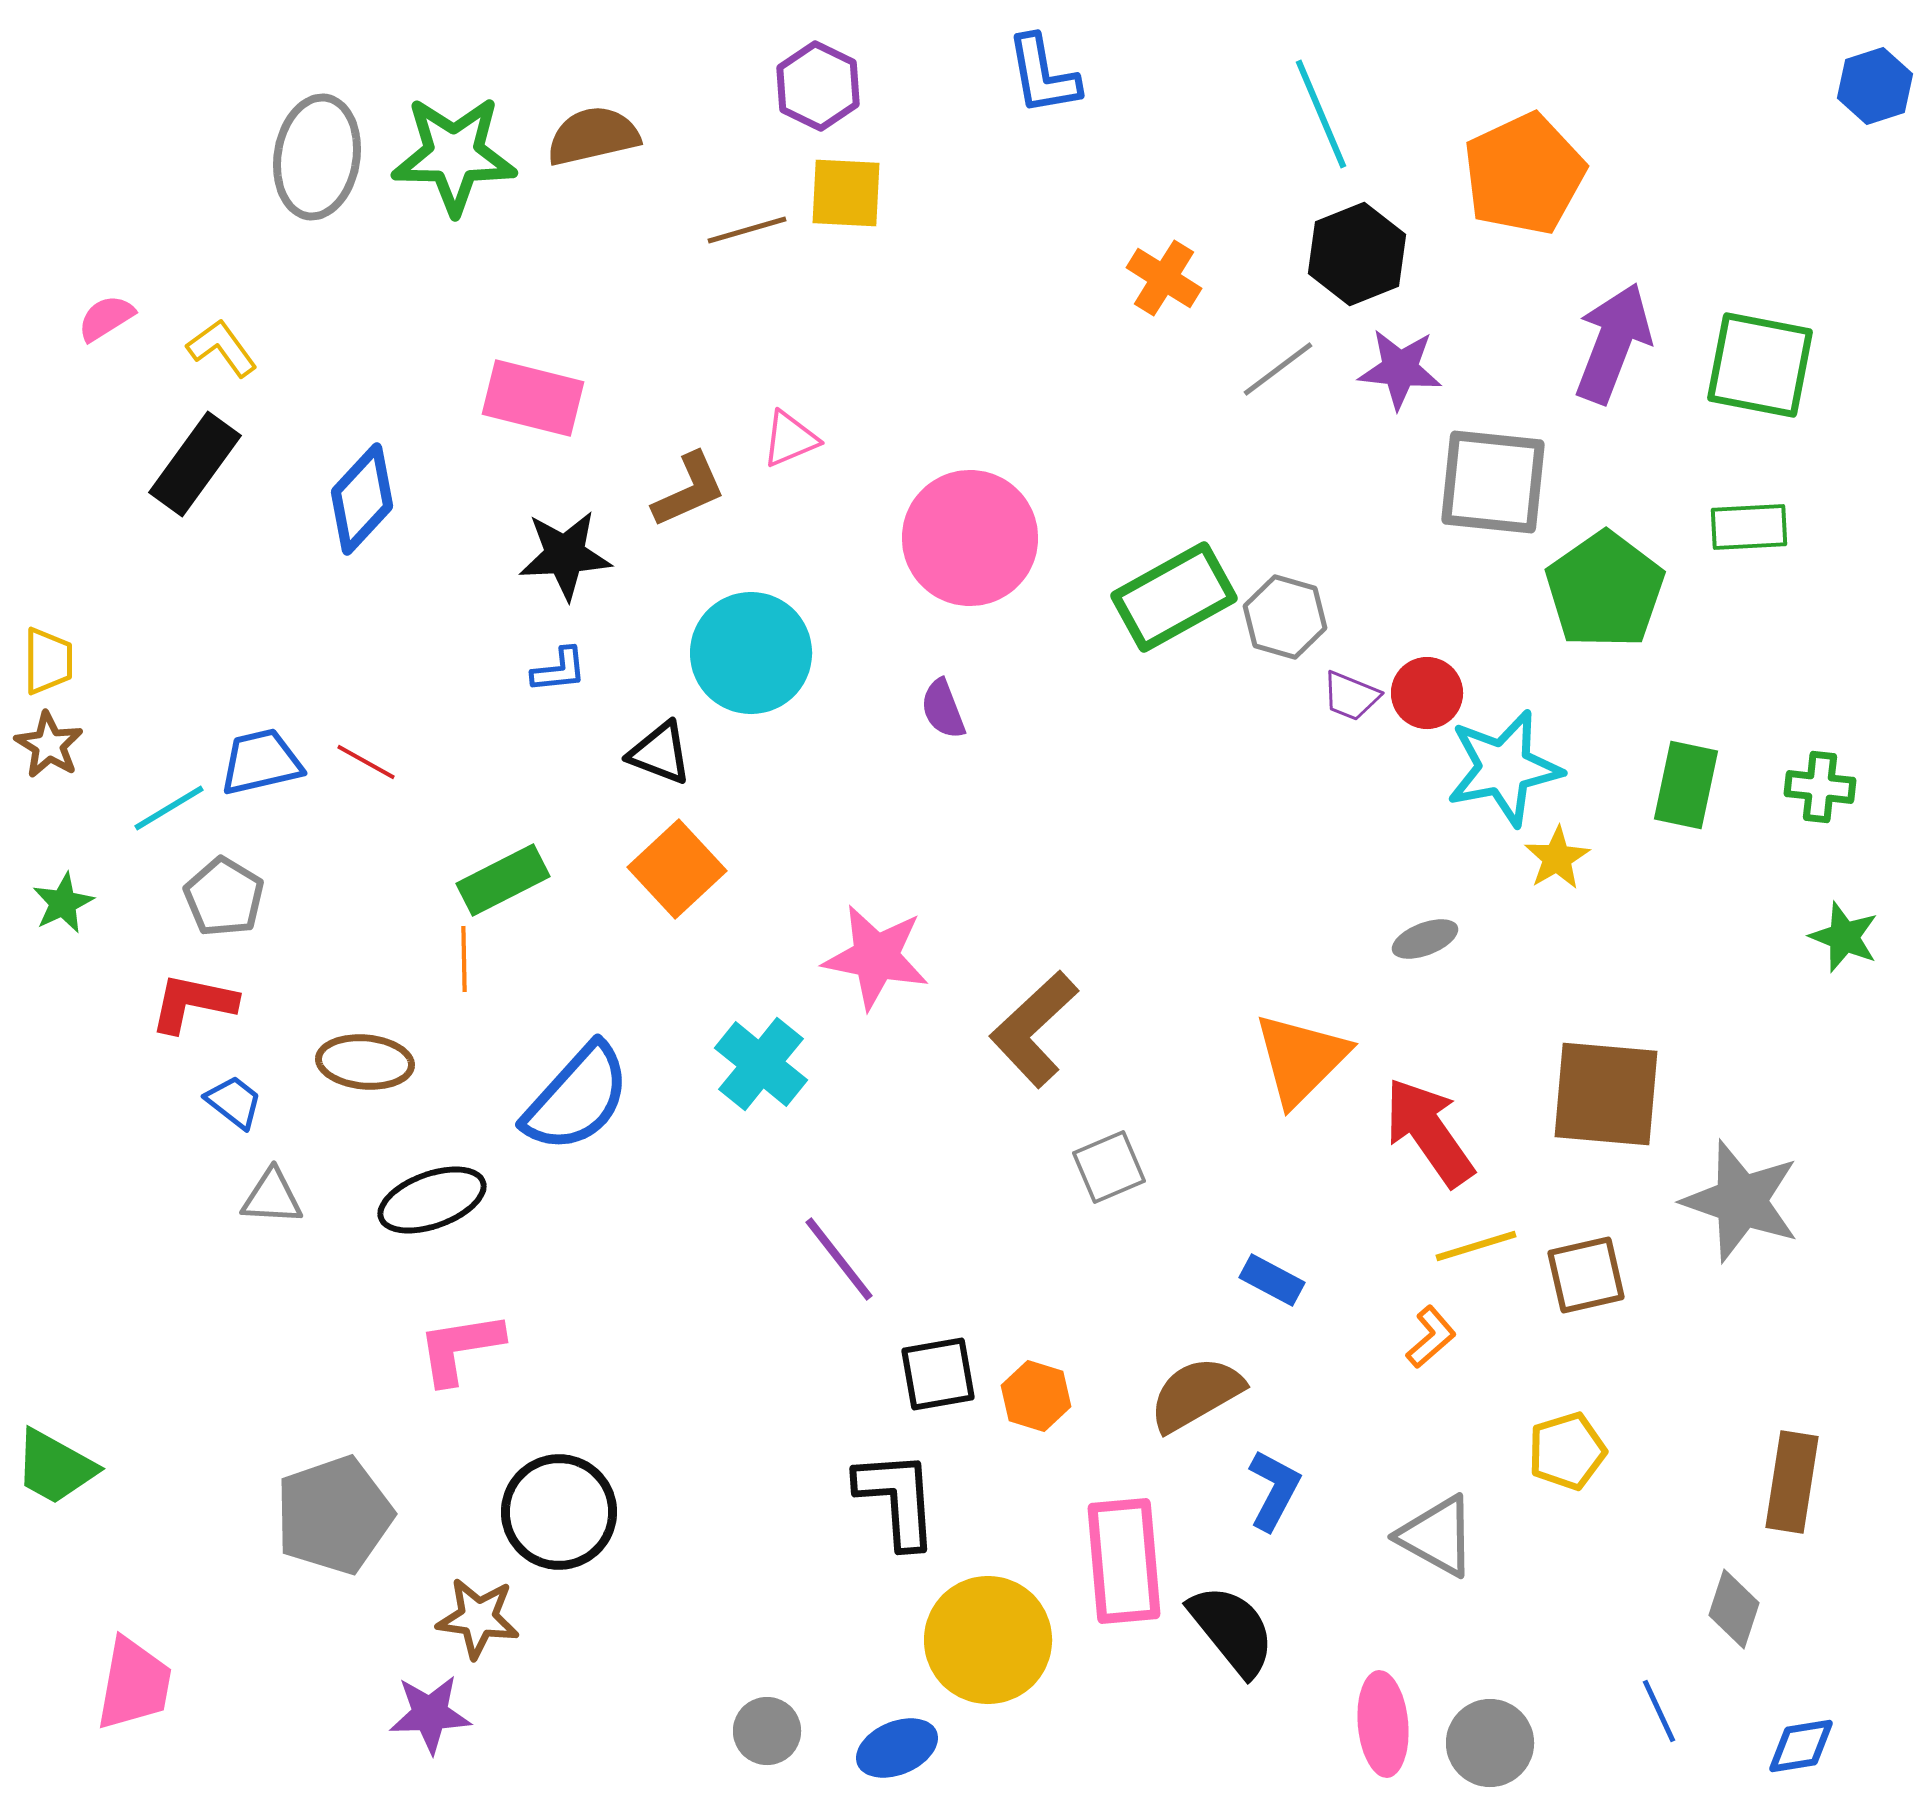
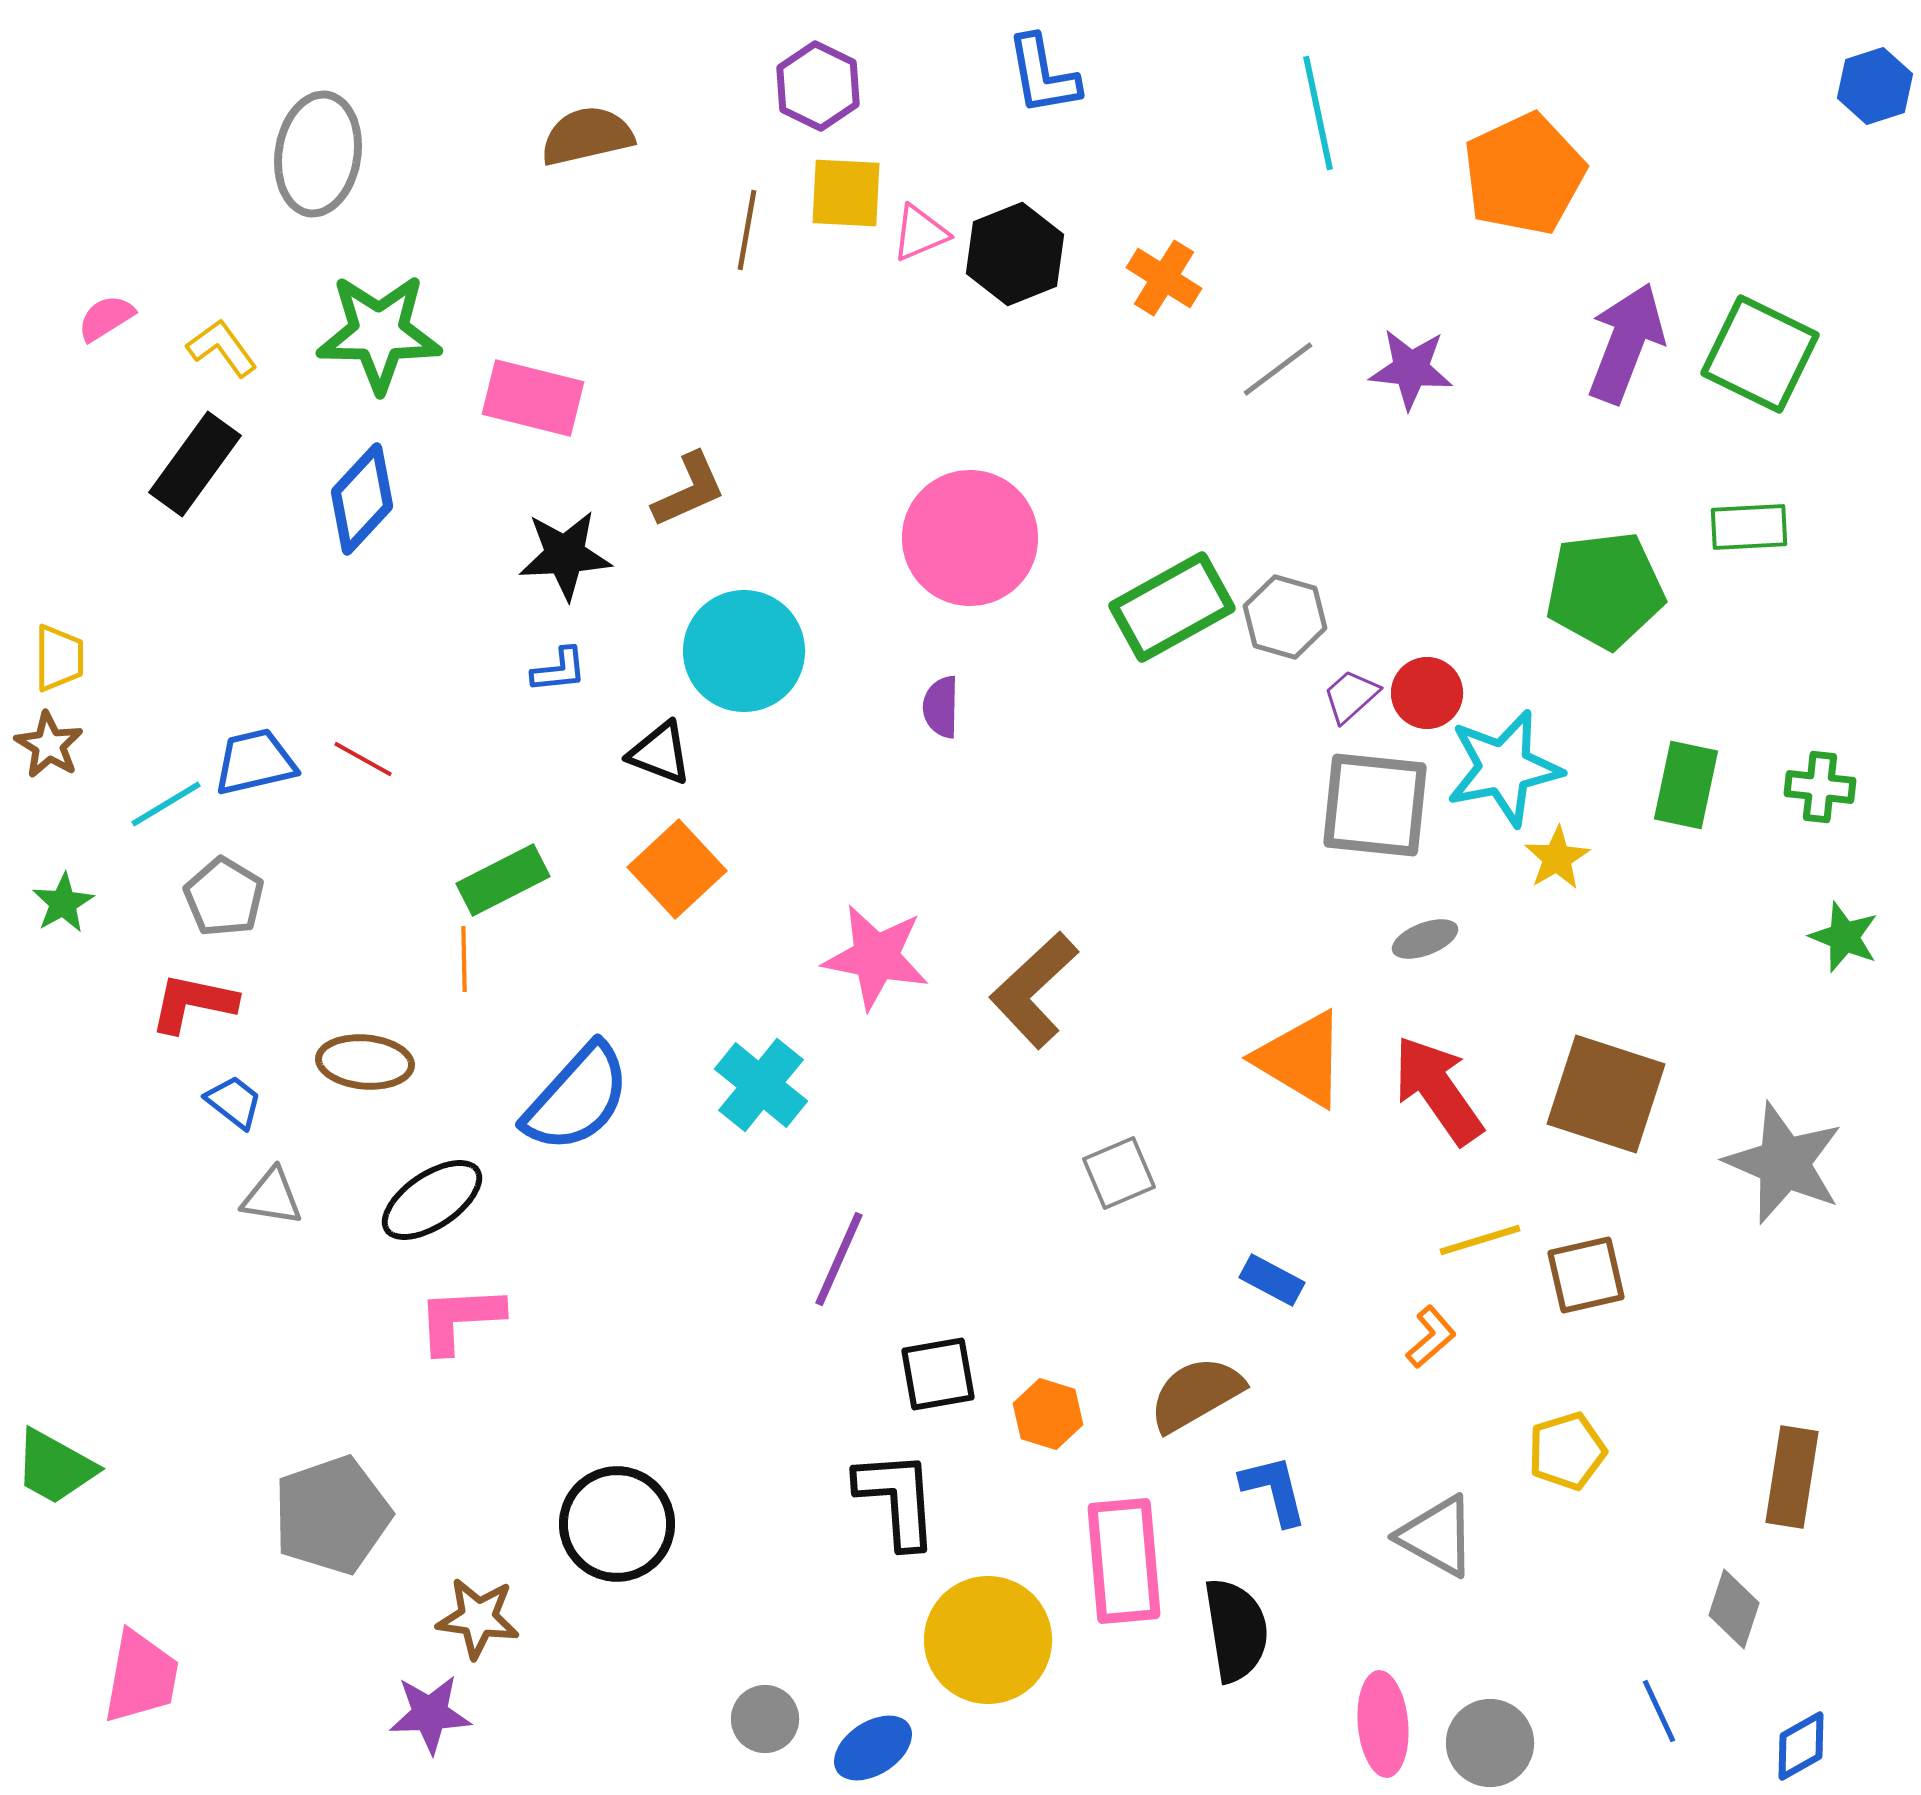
cyan line at (1321, 114): moved 3 px left, 1 px up; rotated 11 degrees clockwise
brown semicircle at (593, 136): moved 6 px left
green star at (454, 155): moved 75 px left, 178 px down
gray ellipse at (317, 157): moved 1 px right, 3 px up
brown line at (747, 230): rotated 64 degrees counterclockwise
black hexagon at (1357, 254): moved 342 px left
purple arrow at (1613, 343): moved 13 px right
green square at (1760, 365): moved 11 px up; rotated 15 degrees clockwise
purple star at (1400, 369): moved 11 px right
pink triangle at (790, 439): moved 130 px right, 206 px up
gray square at (1493, 482): moved 118 px left, 323 px down
green pentagon at (1605, 590): rotated 28 degrees clockwise
green rectangle at (1174, 597): moved 2 px left, 10 px down
cyan circle at (751, 653): moved 7 px left, 2 px up
yellow trapezoid at (48, 661): moved 11 px right, 3 px up
purple trapezoid at (1351, 696): rotated 116 degrees clockwise
purple semicircle at (943, 709): moved 2 px left, 2 px up; rotated 22 degrees clockwise
blue trapezoid at (261, 762): moved 6 px left
red line at (366, 762): moved 3 px left, 3 px up
cyan line at (169, 808): moved 3 px left, 4 px up
green star at (63, 903): rotated 4 degrees counterclockwise
brown L-shape at (1034, 1029): moved 39 px up
orange triangle at (1301, 1059): rotated 44 degrees counterclockwise
cyan cross at (761, 1064): moved 21 px down
brown square at (1606, 1094): rotated 13 degrees clockwise
red arrow at (1429, 1132): moved 9 px right, 42 px up
gray square at (1109, 1167): moved 10 px right, 6 px down
gray triangle at (272, 1197): rotated 6 degrees clockwise
black ellipse at (432, 1200): rotated 14 degrees counterclockwise
gray star at (1741, 1201): moved 43 px right, 38 px up; rotated 4 degrees clockwise
yellow line at (1476, 1246): moved 4 px right, 6 px up
purple line at (839, 1259): rotated 62 degrees clockwise
pink L-shape at (460, 1348): moved 29 px up; rotated 6 degrees clockwise
orange hexagon at (1036, 1396): moved 12 px right, 18 px down
brown rectangle at (1792, 1482): moved 5 px up
blue L-shape at (1274, 1490): rotated 42 degrees counterclockwise
black circle at (559, 1512): moved 58 px right, 12 px down
gray pentagon at (334, 1515): moved 2 px left
black semicircle at (1232, 1630): moved 4 px right; rotated 30 degrees clockwise
pink trapezoid at (134, 1684): moved 7 px right, 7 px up
gray circle at (767, 1731): moved 2 px left, 12 px up
blue diamond at (1801, 1746): rotated 20 degrees counterclockwise
blue ellipse at (897, 1748): moved 24 px left; rotated 10 degrees counterclockwise
